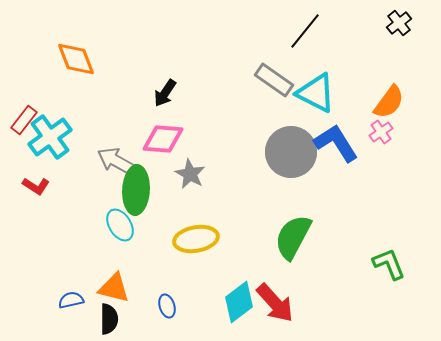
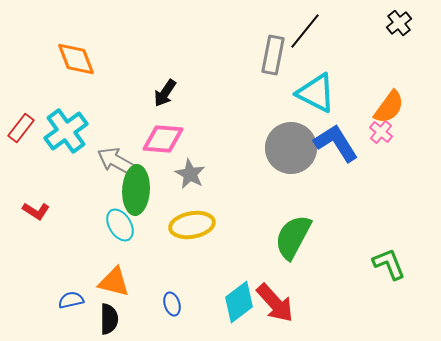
gray rectangle: moved 1 px left, 25 px up; rotated 66 degrees clockwise
orange semicircle: moved 5 px down
red rectangle: moved 3 px left, 8 px down
pink cross: rotated 15 degrees counterclockwise
cyan cross: moved 16 px right, 6 px up
gray circle: moved 4 px up
red L-shape: moved 25 px down
yellow ellipse: moved 4 px left, 14 px up
orange triangle: moved 6 px up
blue ellipse: moved 5 px right, 2 px up
